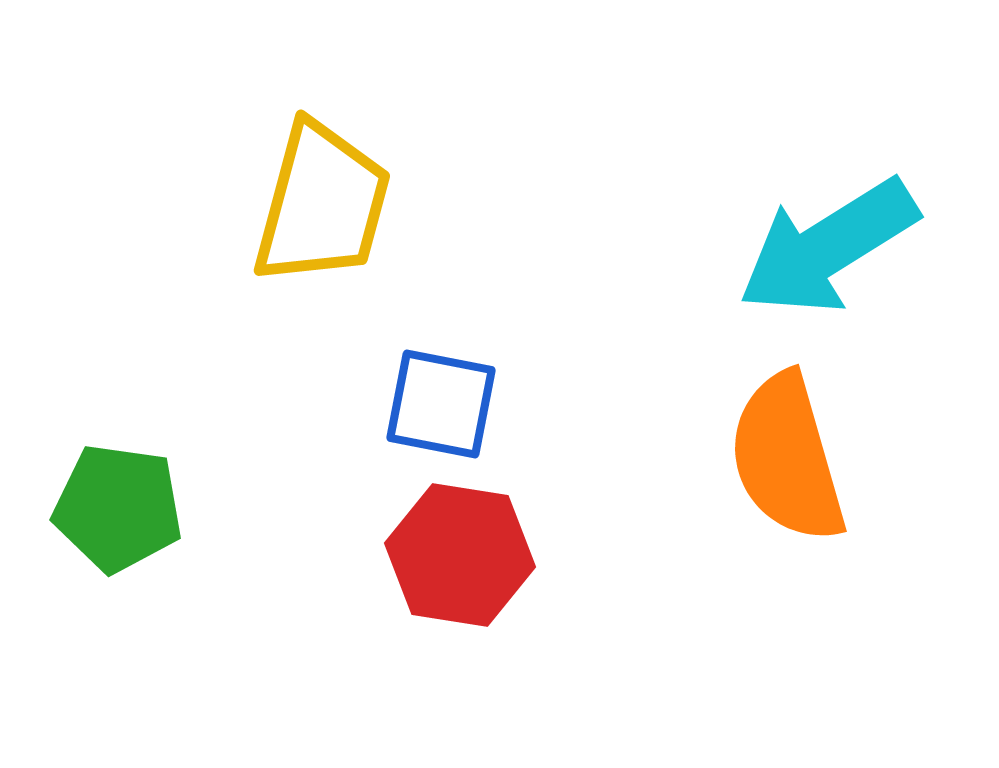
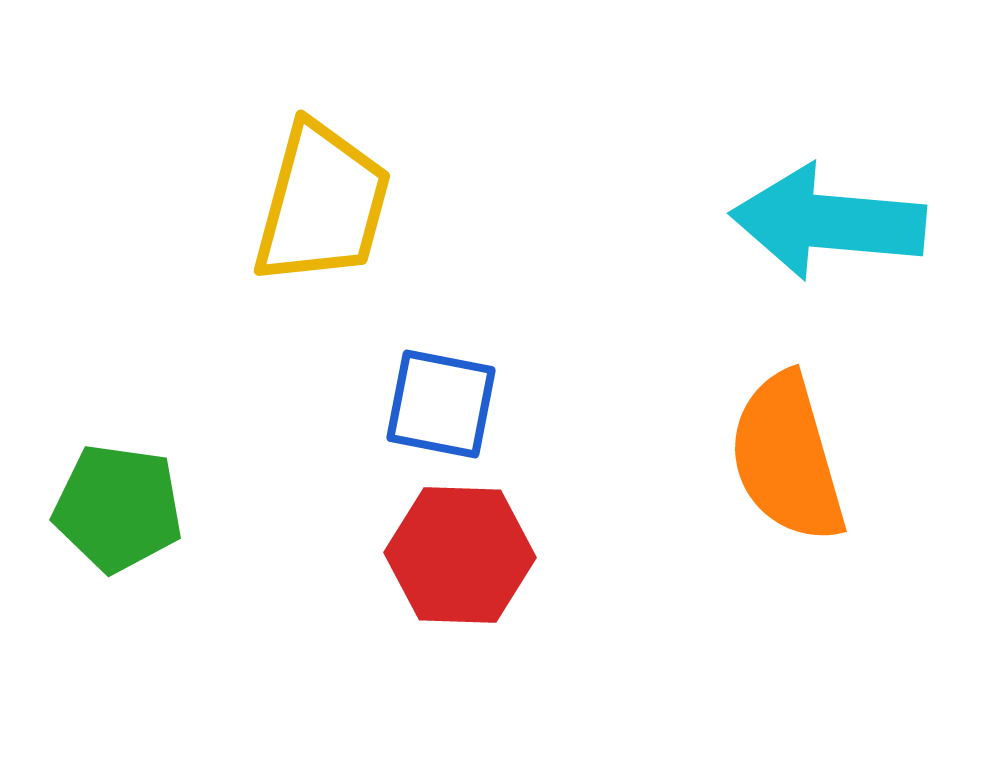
cyan arrow: moved 25 px up; rotated 37 degrees clockwise
red hexagon: rotated 7 degrees counterclockwise
